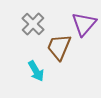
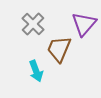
brown trapezoid: moved 2 px down
cyan arrow: rotated 10 degrees clockwise
